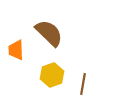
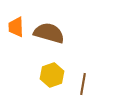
brown semicircle: rotated 28 degrees counterclockwise
orange trapezoid: moved 23 px up
